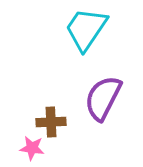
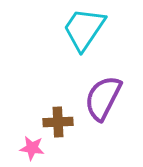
cyan trapezoid: moved 2 px left
brown cross: moved 7 px right
